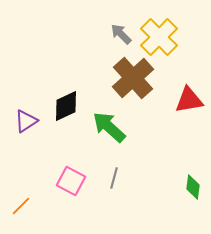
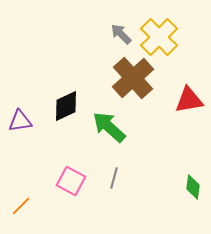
purple triangle: moved 6 px left; rotated 25 degrees clockwise
